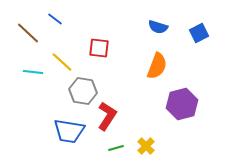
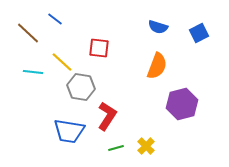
gray hexagon: moved 2 px left, 4 px up
